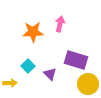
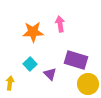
pink arrow: rotated 21 degrees counterclockwise
cyan square: moved 2 px right, 2 px up
yellow arrow: rotated 80 degrees counterclockwise
